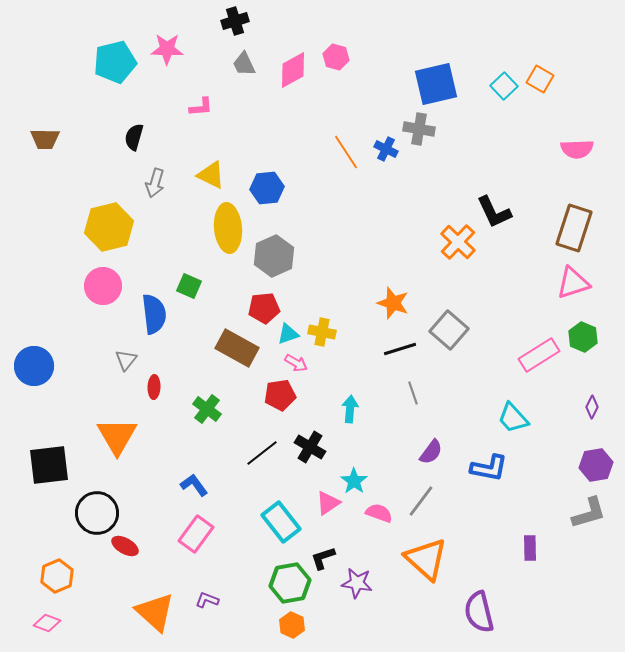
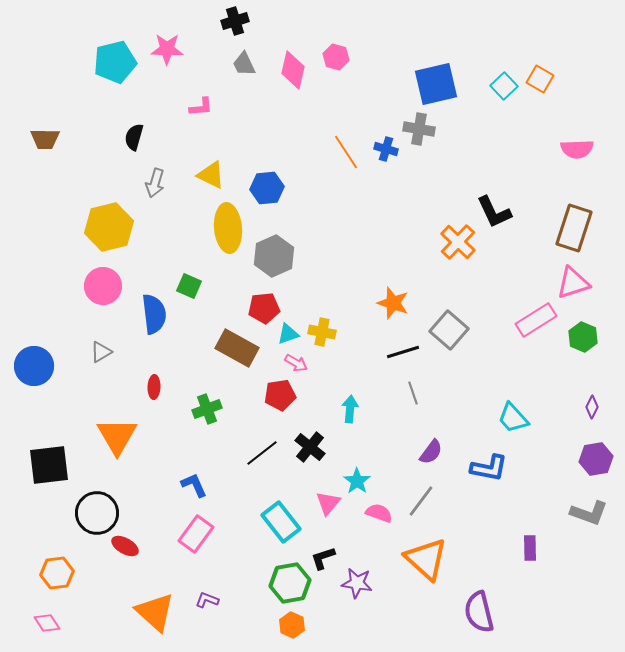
pink diamond at (293, 70): rotated 48 degrees counterclockwise
blue cross at (386, 149): rotated 10 degrees counterclockwise
black line at (400, 349): moved 3 px right, 3 px down
pink rectangle at (539, 355): moved 3 px left, 35 px up
gray triangle at (126, 360): moved 25 px left, 8 px up; rotated 20 degrees clockwise
green cross at (207, 409): rotated 32 degrees clockwise
black cross at (310, 447): rotated 8 degrees clockwise
purple hexagon at (596, 465): moved 6 px up
cyan star at (354, 481): moved 3 px right
blue L-shape at (194, 485): rotated 12 degrees clockwise
pink triangle at (328, 503): rotated 16 degrees counterclockwise
gray L-shape at (589, 513): rotated 36 degrees clockwise
orange hexagon at (57, 576): moved 3 px up; rotated 16 degrees clockwise
pink diamond at (47, 623): rotated 36 degrees clockwise
